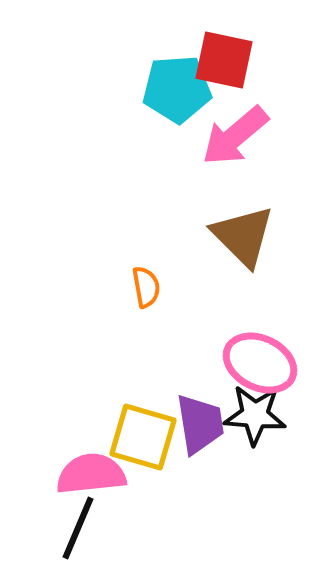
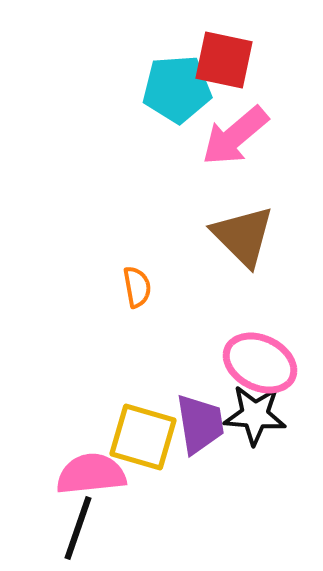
orange semicircle: moved 9 px left
black line: rotated 4 degrees counterclockwise
